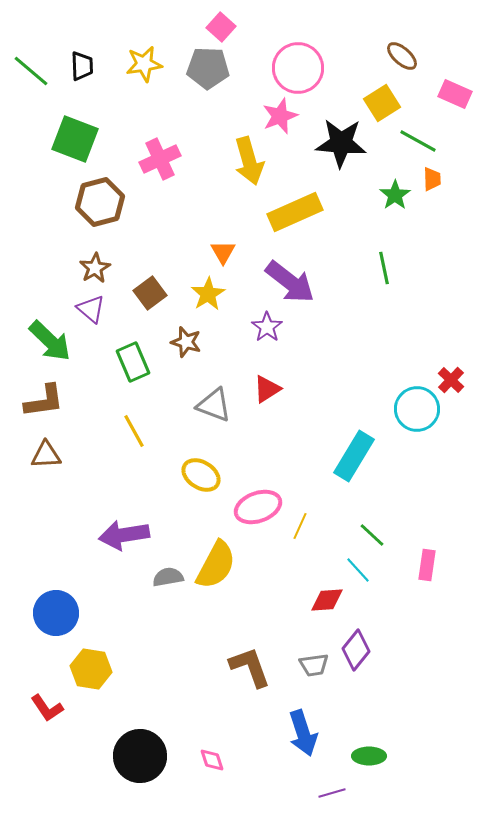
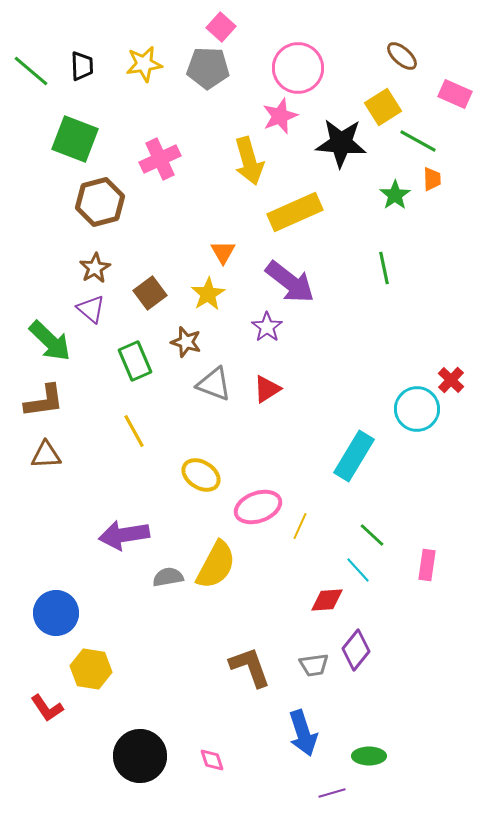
yellow square at (382, 103): moved 1 px right, 4 px down
green rectangle at (133, 362): moved 2 px right, 1 px up
gray triangle at (214, 405): moved 21 px up
